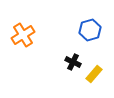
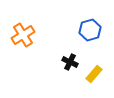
black cross: moved 3 px left
